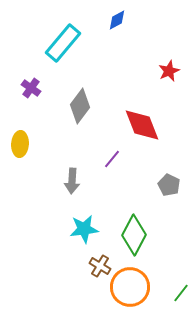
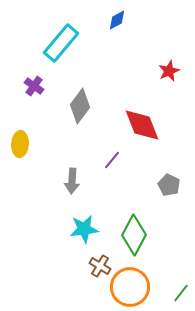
cyan rectangle: moved 2 px left
purple cross: moved 3 px right, 2 px up
purple line: moved 1 px down
